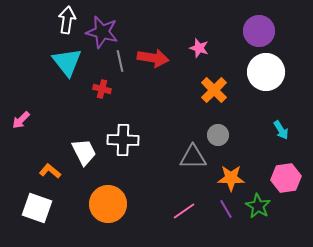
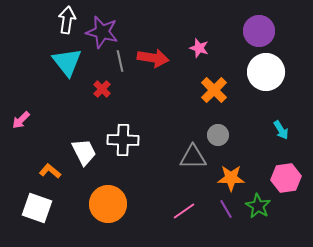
red cross: rotated 30 degrees clockwise
